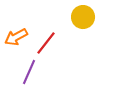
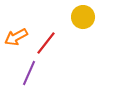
purple line: moved 1 px down
